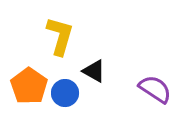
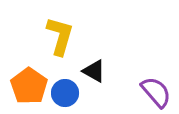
purple semicircle: moved 1 px right, 3 px down; rotated 16 degrees clockwise
